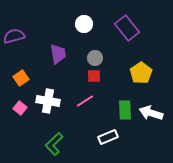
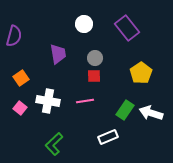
purple semicircle: rotated 120 degrees clockwise
pink line: rotated 24 degrees clockwise
green rectangle: rotated 36 degrees clockwise
